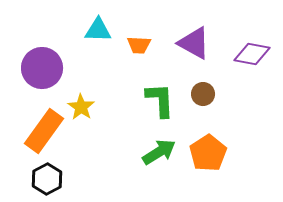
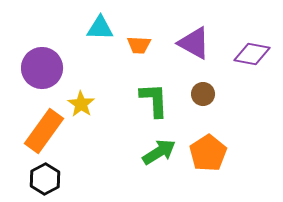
cyan triangle: moved 2 px right, 2 px up
green L-shape: moved 6 px left
yellow star: moved 3 px up
black hexagon: moved 2 px left
